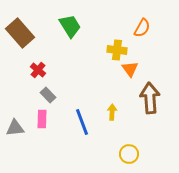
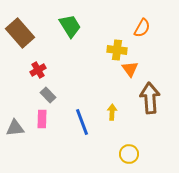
red cross: rotated 21 degrees clockwise
